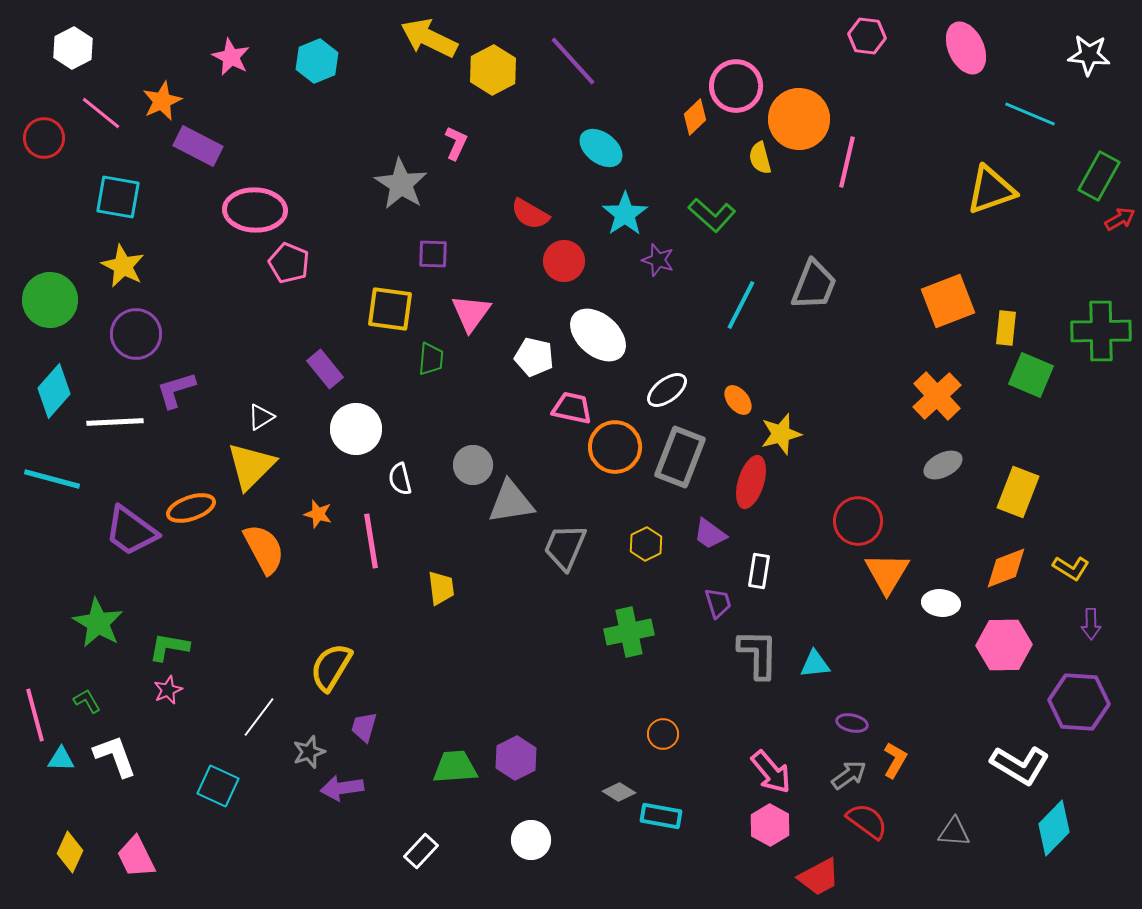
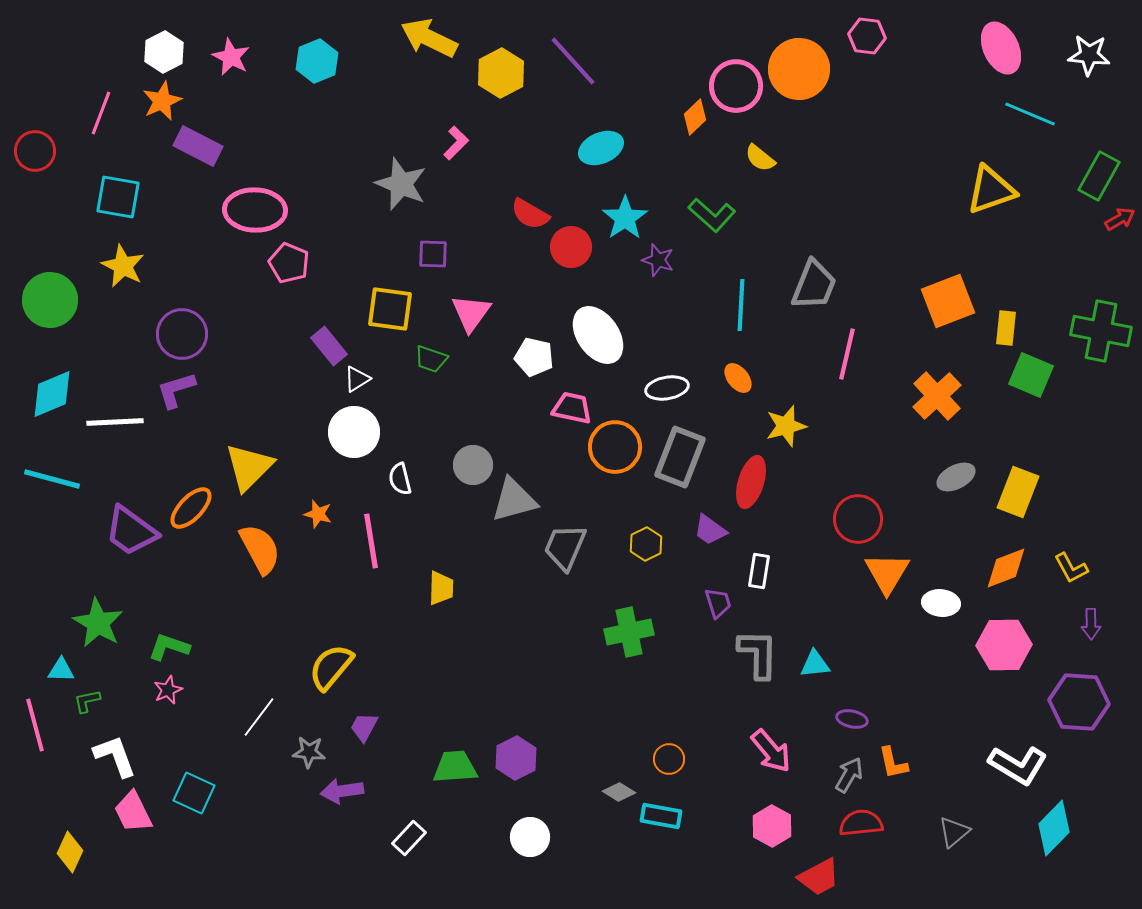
white hexagon at (73, 48): moved 91 px right, 4 px down
pink ellipse at (966, 48): moved 35 px right
yellow hexagon at (493, 70): moved 8 px right, 3 px down
pink line at (101, 113): rotated 72 degrees clockwise
orange circle at (799, 119): moved 50 px up
red circle at (44, 138): moved 9 px left, 13 px down
pink L-shape at (456, 143): rotated 20 degrees clockwise
cyan ellipse at (601, 148): rotated 60 degrees counterclockwise
yellow semicircle at (760, 158): rotated 36 degrees counterclockwise
pink line at (847, 162): moved 192 px down
gray star at (401, 184): rotated 10 degrees counterclockwise
cyan star at (625, 214): moved 4 px down
red circle at (564, 261): moved 7 px right, 14 px up
cyan line at (741, 305): rotated 24 degrees counterclockwise
green cross at (1101, 331): rotated 12 degrees clockwise
purple circle at (136, 334): moved 46 px right
white ellipse at (598, 335): rotated 14 degrees clockwise
green trapezoid at (431, 359): rotated 104 degrees clockwise
purple rectangle at (325, 369): moved 4 px right, 23 px up
white ellipse at (667, 390): moved 2 px up; rotated 27 degrees clockwise
cyan diamond at (54, 391): moved 2 px left, 3 px down; rotated 26 degrees clockwise
orange ellipse at (738, 400): moved 22 px up
white triangle at (261, 417): moved 96 px right, 38 px up
white circle at (356, 429): moved 2 px left, 3 px down
yellow star at (781, 434): moved 5 px right, 8 px up
gray ellipse at (943, 465): moved 13 px right, 12 px down
yellow triangle at (251, 466): moved 2 px left, 1 px down
gray triangle at (511, 502): moved 3 px right, 2 px up; rotated 6 degrees counterclockwise
orange ellipse at (191, 508): rotated 27 degrees counterclockwise
red circle at (858, 521): moved 2 px up
purple trapezoid at (710, 534): moved 4 px up
orange semicircle at (264, 549): moved 4 px left
yellow L-shape at (1071, 568): rotated 30 degrees clockwise
yellow trapezoid at (441, 588): rotated 9 degrees clockwise
green L-shape at (169, 647): rotated 9 degrees clockwise
yellow semicircle at (331, 667): rotated 9 degrees clockwise
green L-shape at (87, 701): rotated 72 degrees counterclockwise
pink line at (35, 715): moved 10 px down
purple ellipse at (852, 723): moved 4 px up
purple trapezoid at (364, 727): rotated 12 degrees clockwise
orange circle at (663, 734): moved 6 px right, 25 px down
gray star at (309, 752): rotated 24 degrees clockwise
cyan triangle at (61, 759): moved 89 px up
orange L-shape at (895, 760): moved 2 px left, 3 px down; rotated 138 degrees clockwise
white L-shape at (1020, 765): moved 2 px left
pink arrow at (771, 772): moved 21 px up
gray arrow at (849, 775): rotated 24 degrees counterclockwise
cyan square at (218, 786): moved 24 px left, 7 px down
purple arrow at (342, 788): moved 3 px down
red semicircle at (867, 821): moved 6 px left, 2 px down; rotated 42 degrees counterclockwise
pink hexagon at (770, 825): moved 2 px right, 1 px down
gray triangle at (954, 832): rotated 44 degrees counterclockwise
white circle at (531, 840): moved 1 px left, 3 px up
white rectangle at (421, 851): moved 12 px left, 13 px up
pink trapezoid at (136, 857): moved 3 px left, 45 px up
